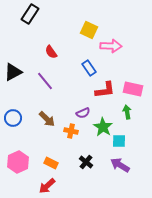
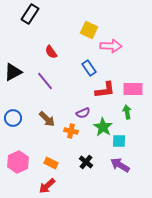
pink rectangle: rotated 12 degrees counterclockwise
